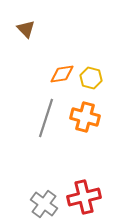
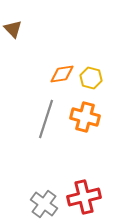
brown triangle: moved 13 px left
gray line: moved 1 px down
